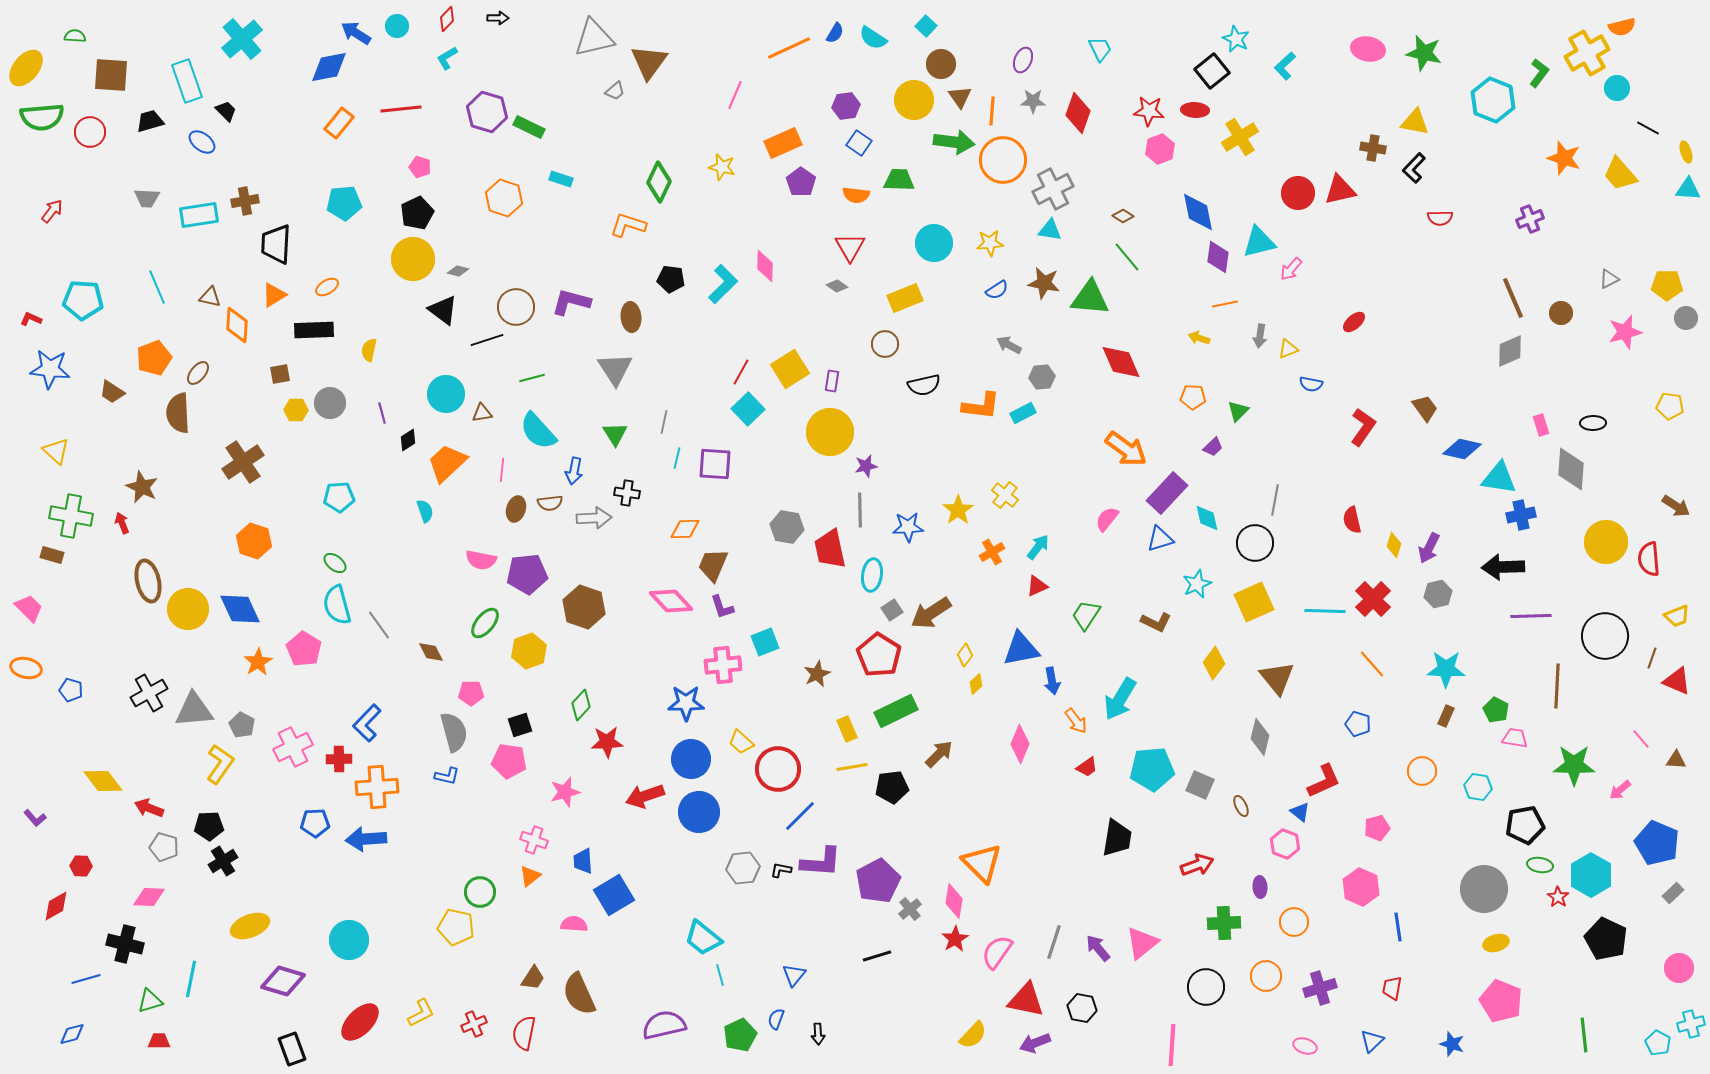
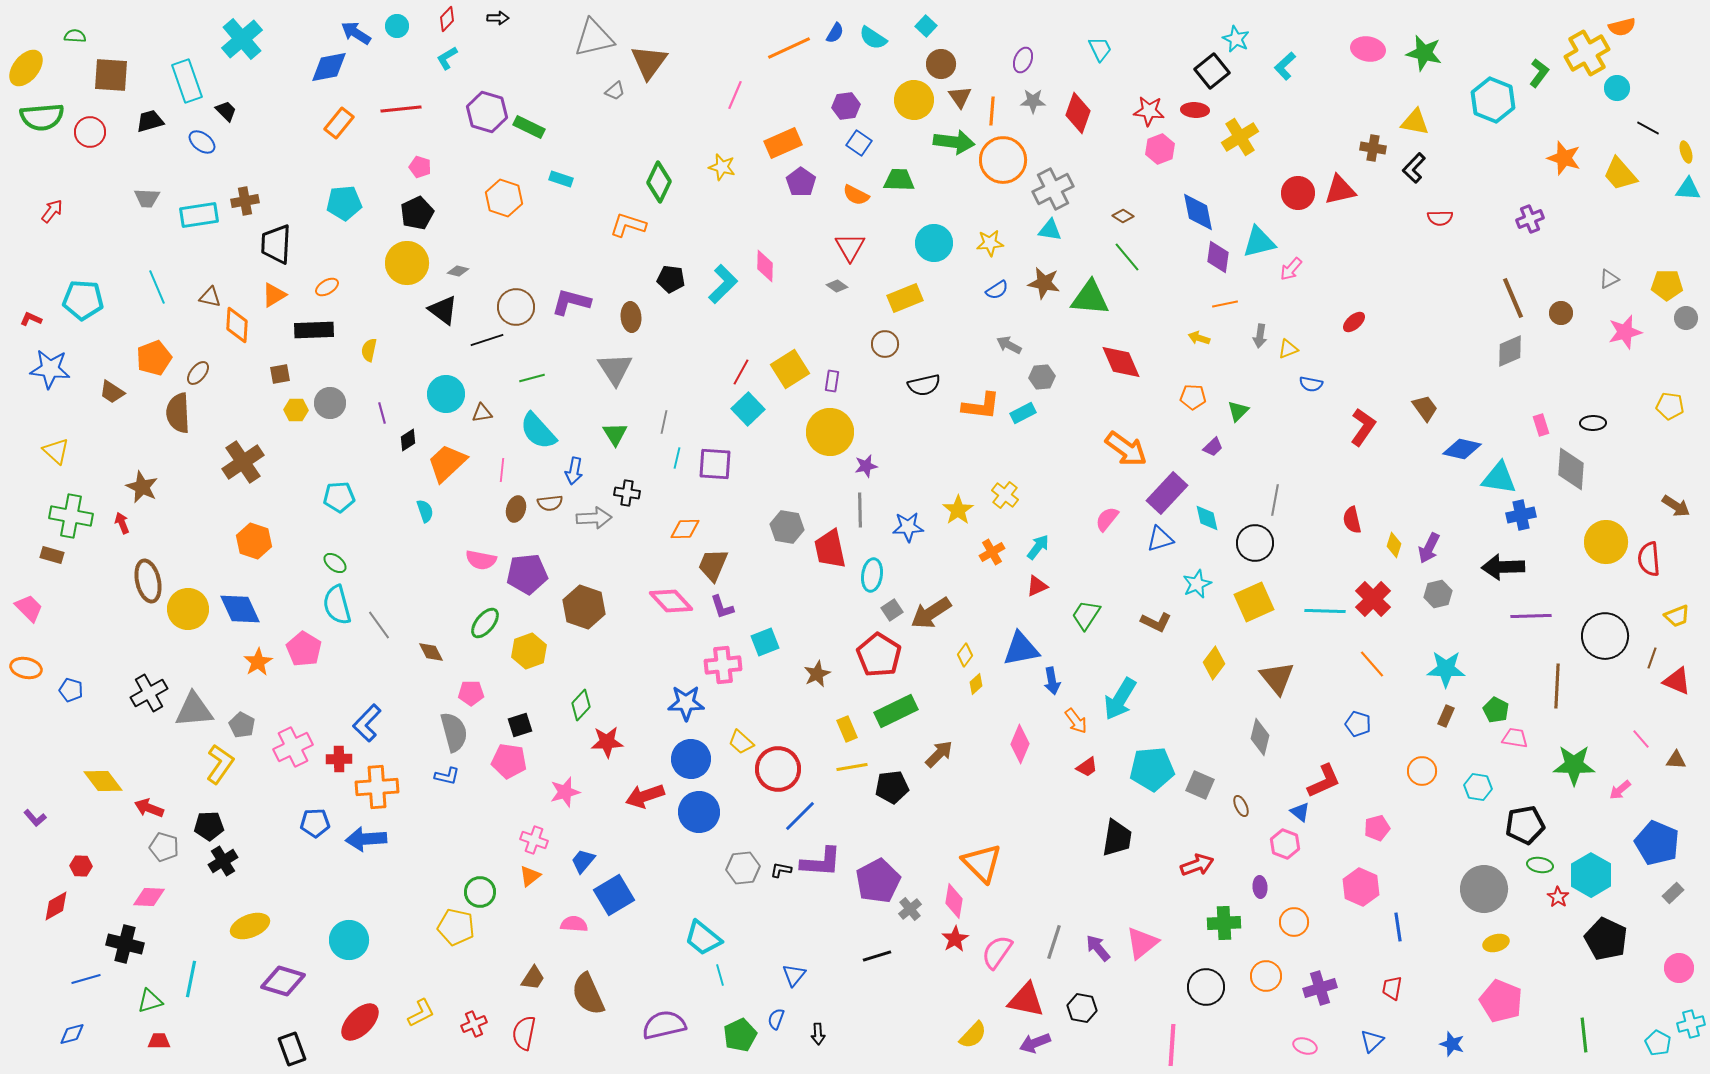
orange semicircle at (856, 195): rotated 20 degrees clockwise
yellow circle at (413, 259): moved 6 px left, 4 px down
blue trapezoid at (583, 861): rotated 44 degrees clockwise
brown semicircle at (579, 994): moved 9 px right
